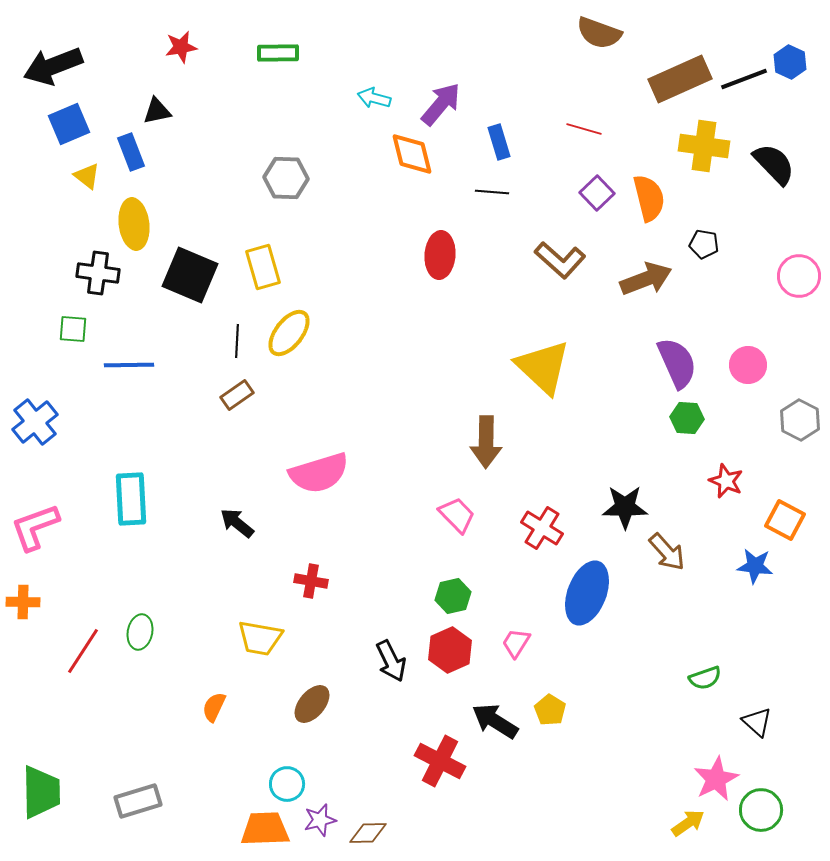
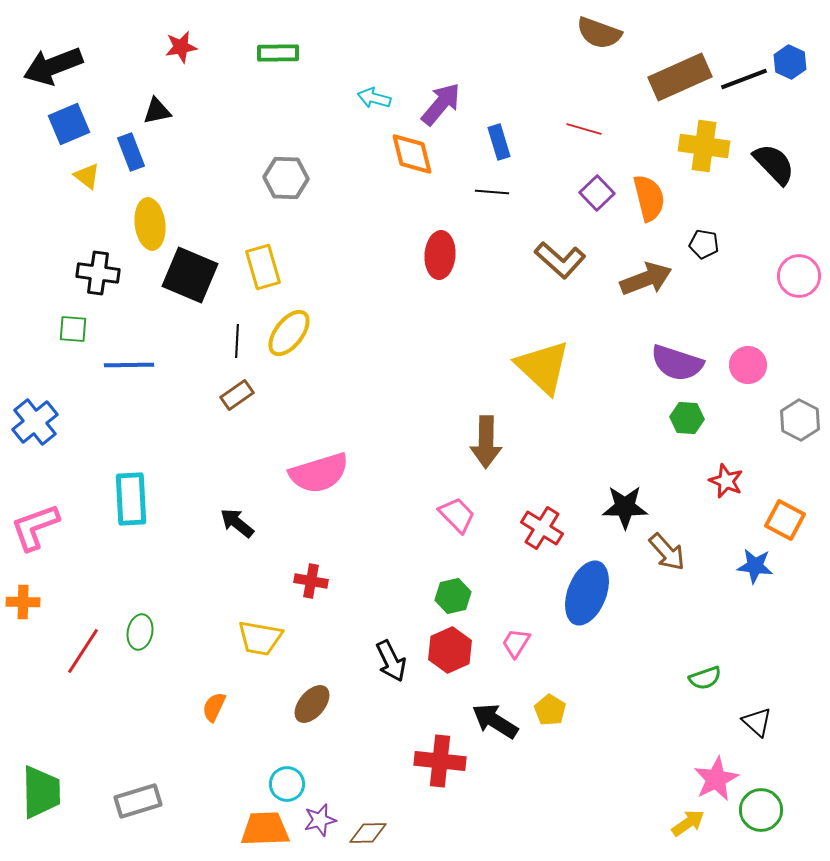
brown rectangle at (680, 79): moved 2 px up
yellow ellipse at (134, 224): moved 16 px right
purple semicircle at (677, 363): rotated 132 degrees clockwise
red cross at (440, 761): rotated 21 degrees counterclockwise
